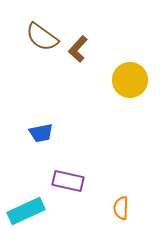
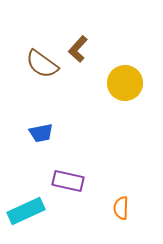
brown semicircle: moved 27 px down
yellow circle: moved 5 px left, 3 px down
